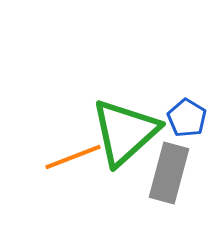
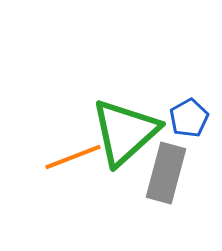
blue pentagon: moved 2 px right; rotated 12 degrees clockwise
gray rectangle: moved 3 px left
